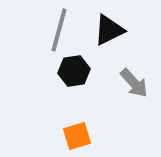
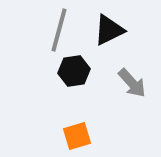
gray arrow: moved 2 px left
